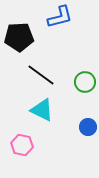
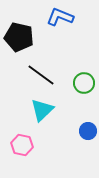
blue L-shape: rotated 144 degrees counterclockwise
black pentagon: rotated 16 degrees clockwise
green circle: moved 1 px left, 1 px down
cyan triangle: rotated 50 degrees clockwise
blue circle: moved 4 px down
